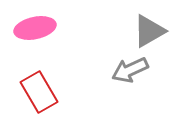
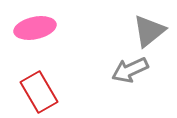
gray triangle: rotated 9 degrees counterclockwise
